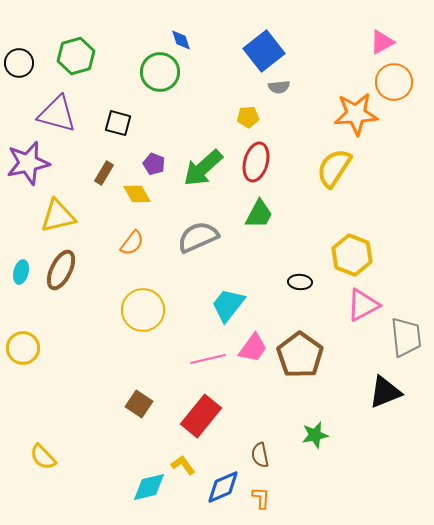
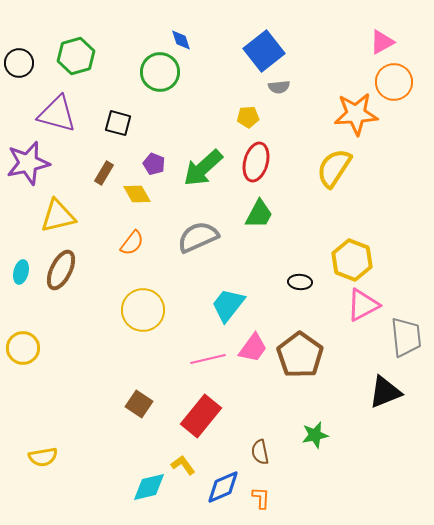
yellow hexagon at (352, 255): moved 5 px down
brown semicircle at (260, 455): moved 3 px up
yellow semicircle at (43, 457): rotated 56 degrees counterclockwise
